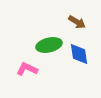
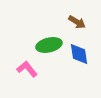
pink L-shape: rotated 25 degrees clockwise
